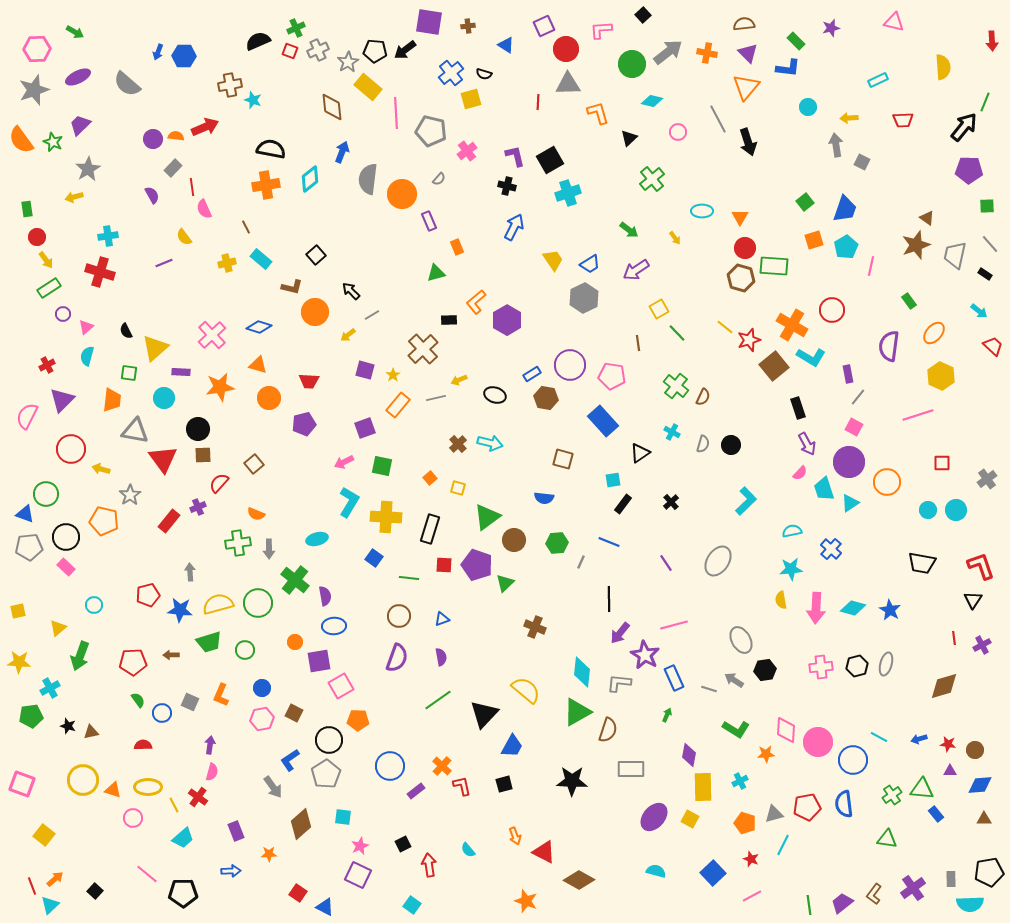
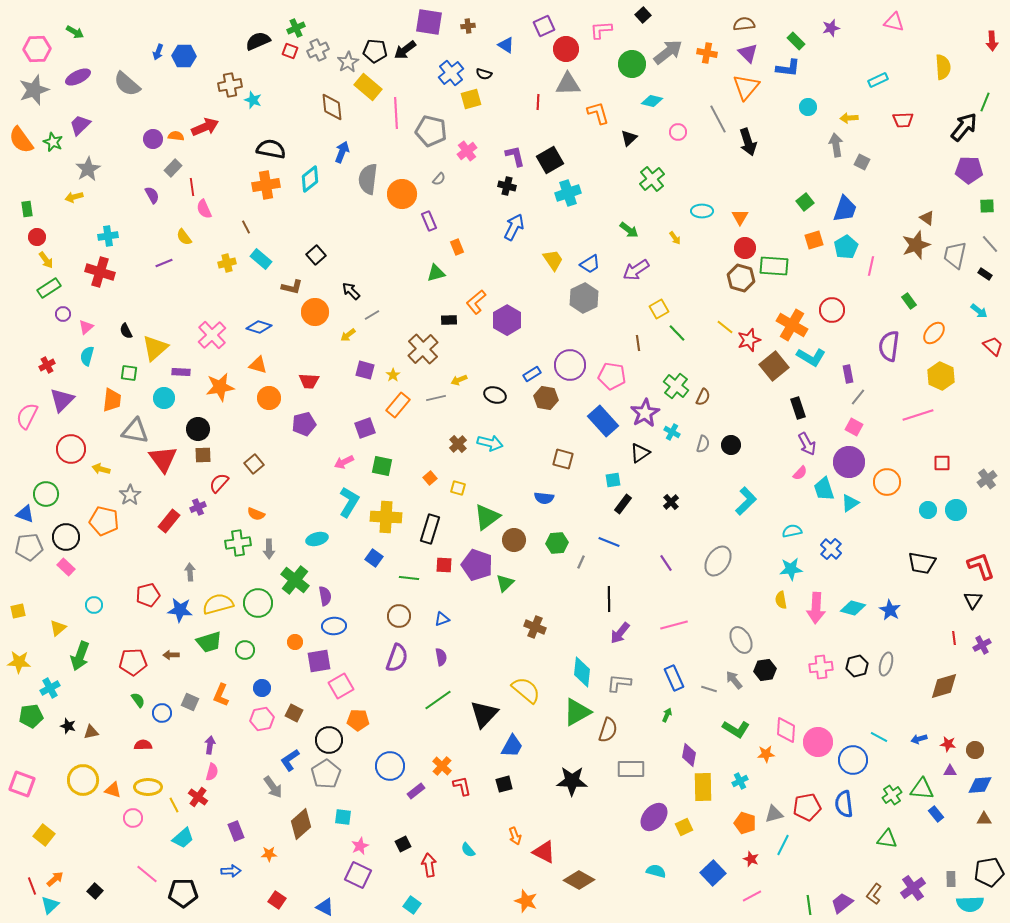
purple star at (645, 655): moved 242 px up; rotated 12 degrees clockwise
gray arrow at (734, 680): rotated 18 degrees clockwise
yellow square at (690, 819): moved 6 px left, 8 px down; rotated 36 degrees clockwise
red square at (298, 893): moved 21 px left, 7 px down
